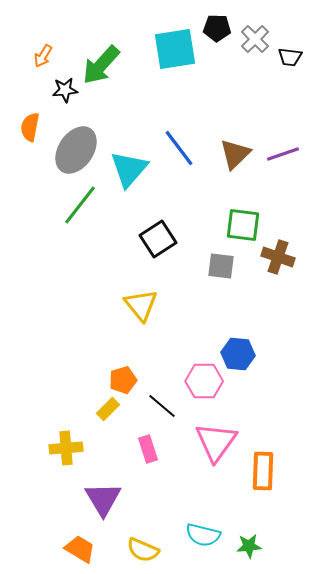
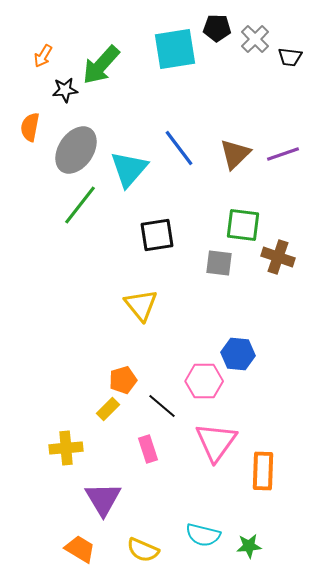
black square: moved 1 px left, 4 px up; rotated 24 degrees clockwise
gray square: moved 2 px left, 3 px up
